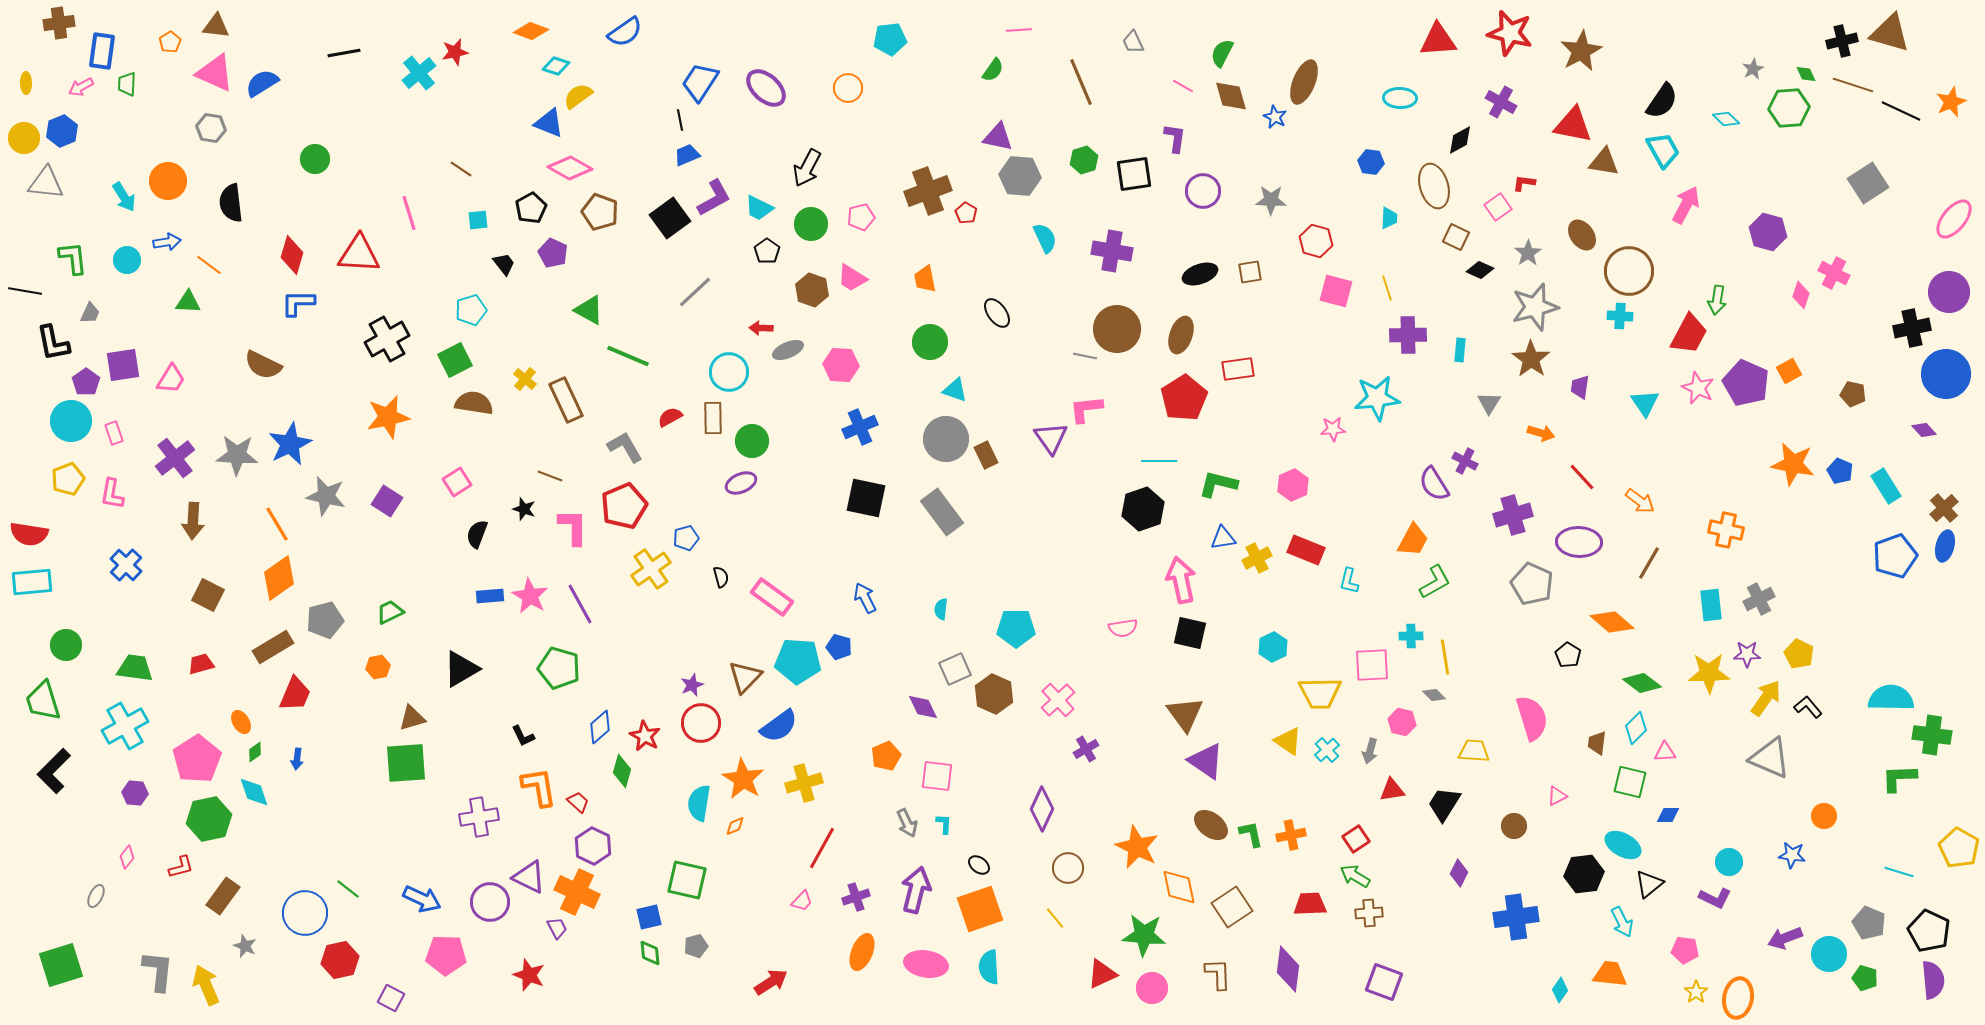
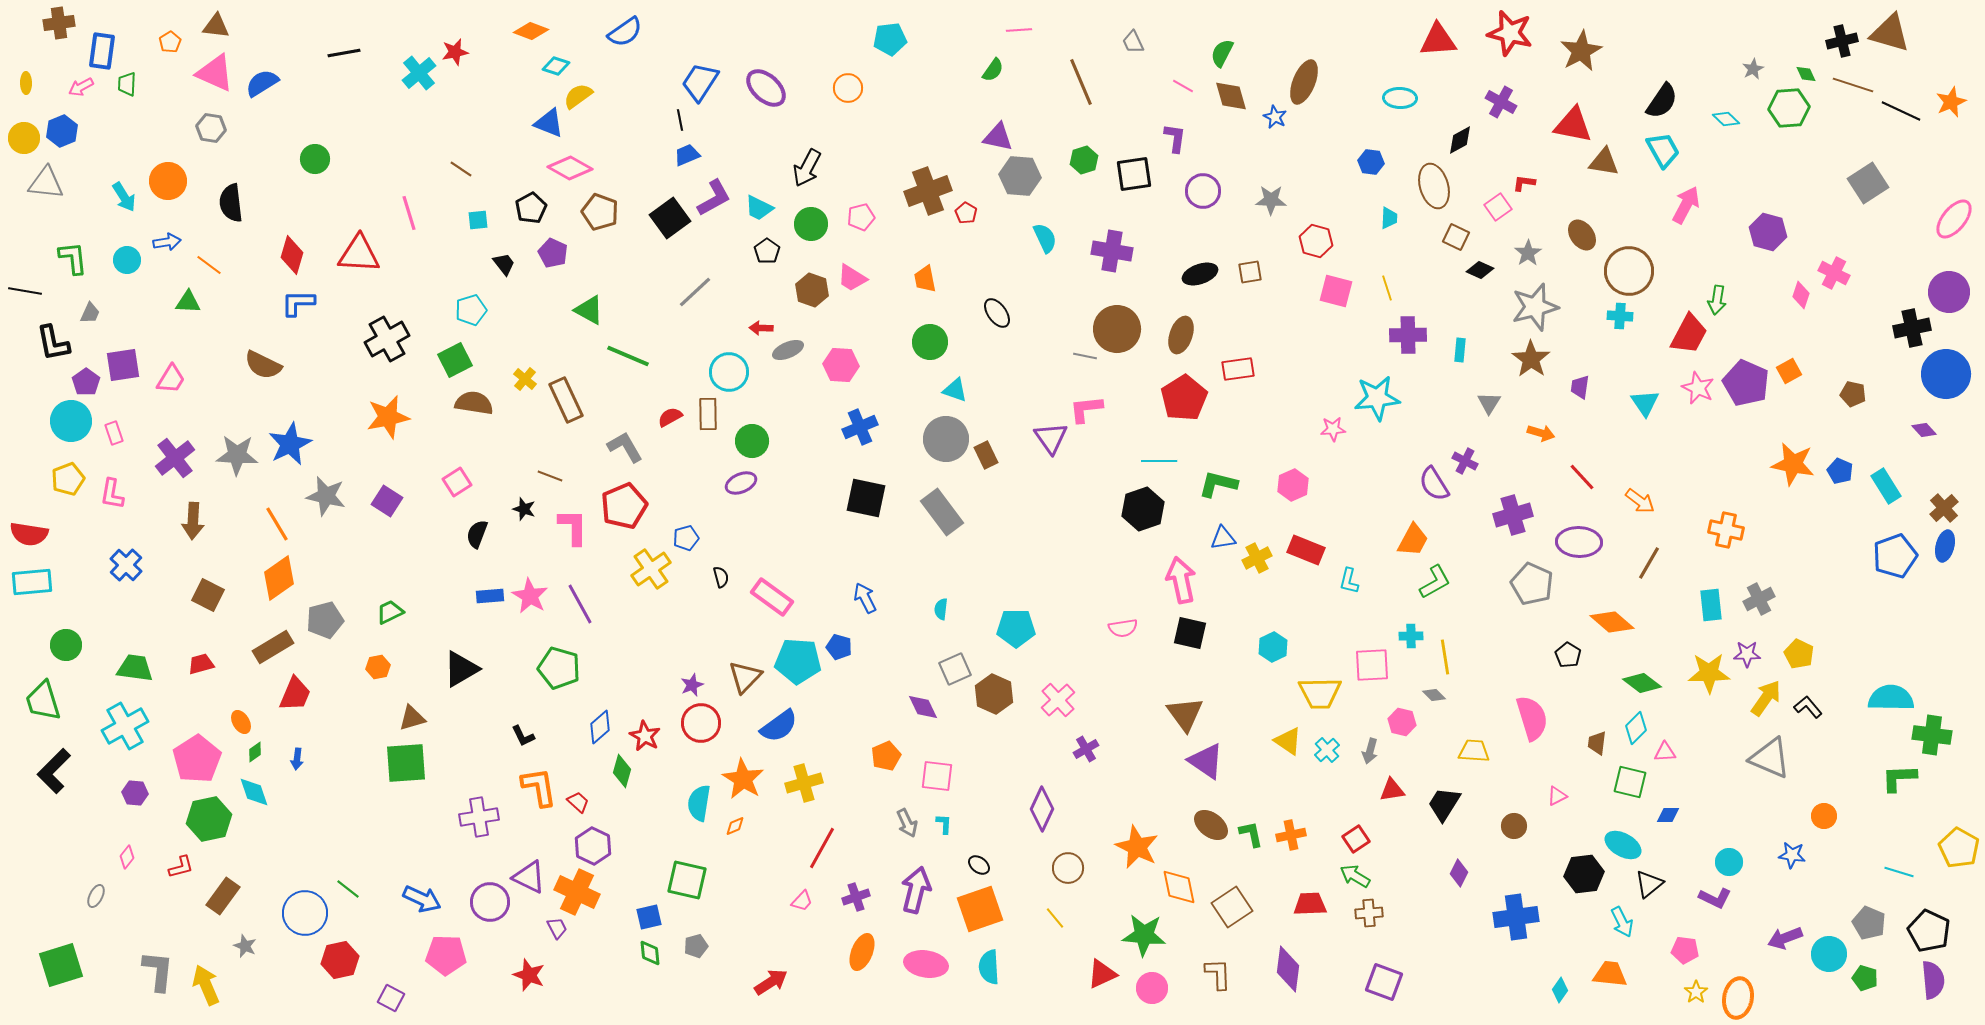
brown rectangle at (713, 418): moved 5 px left, 4 px up
